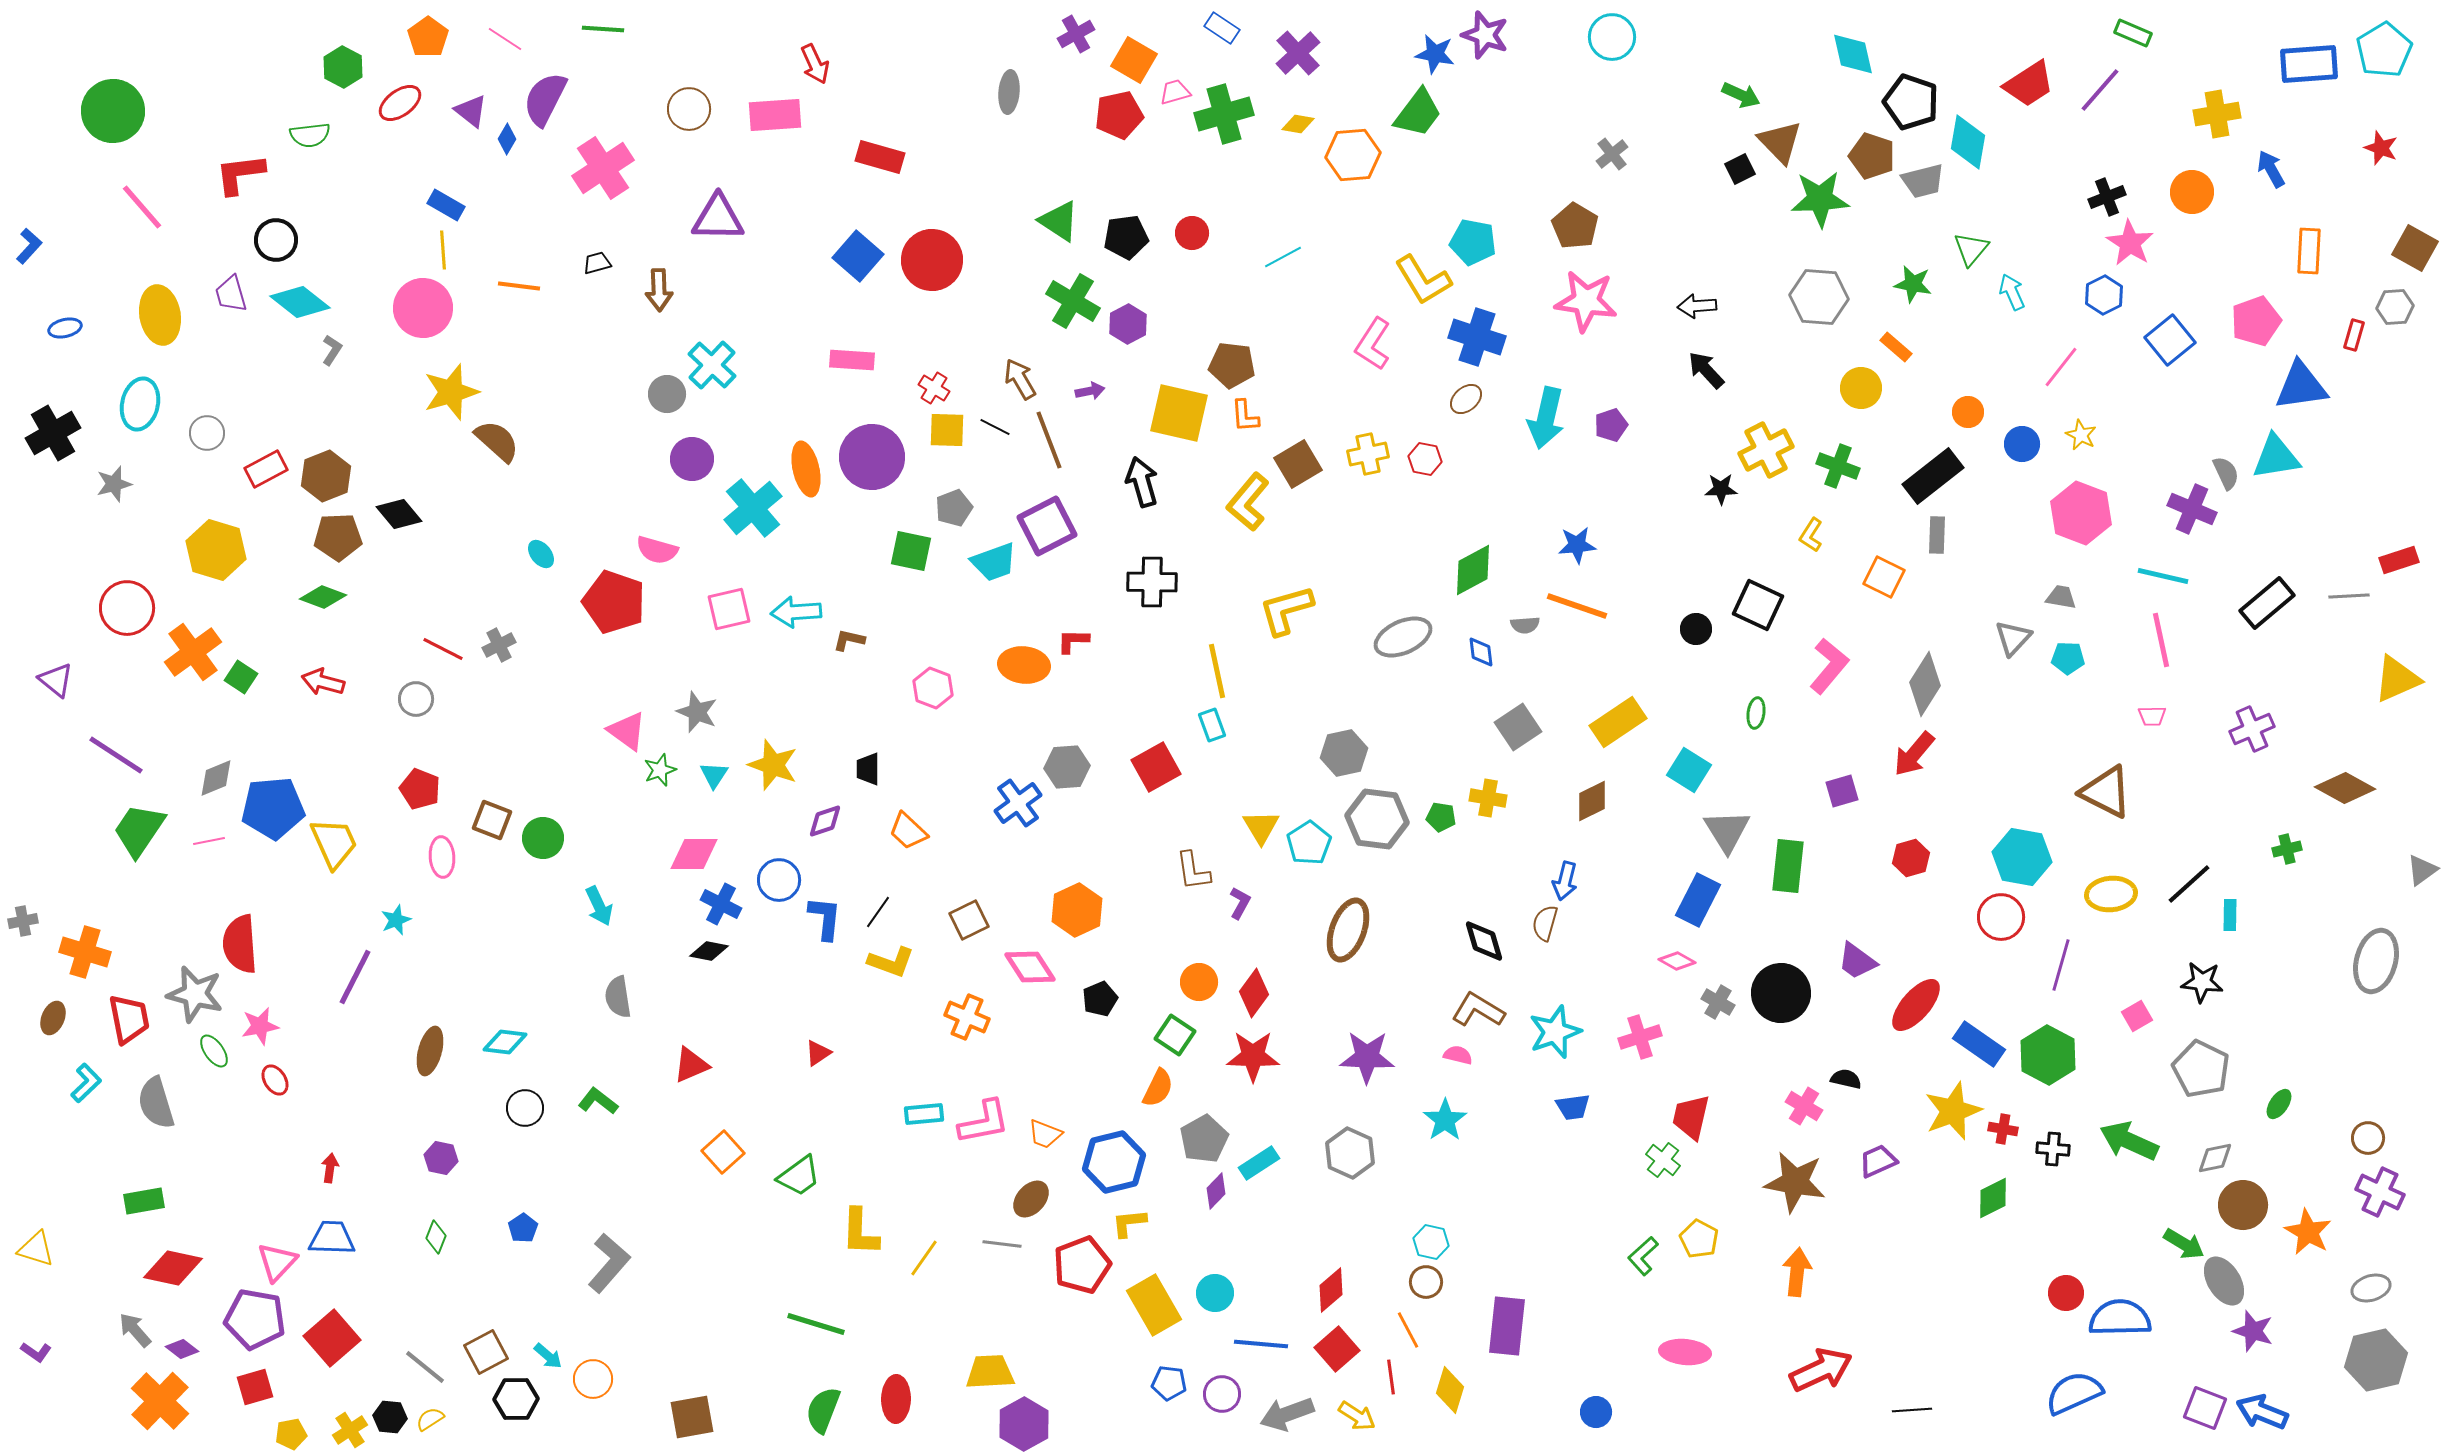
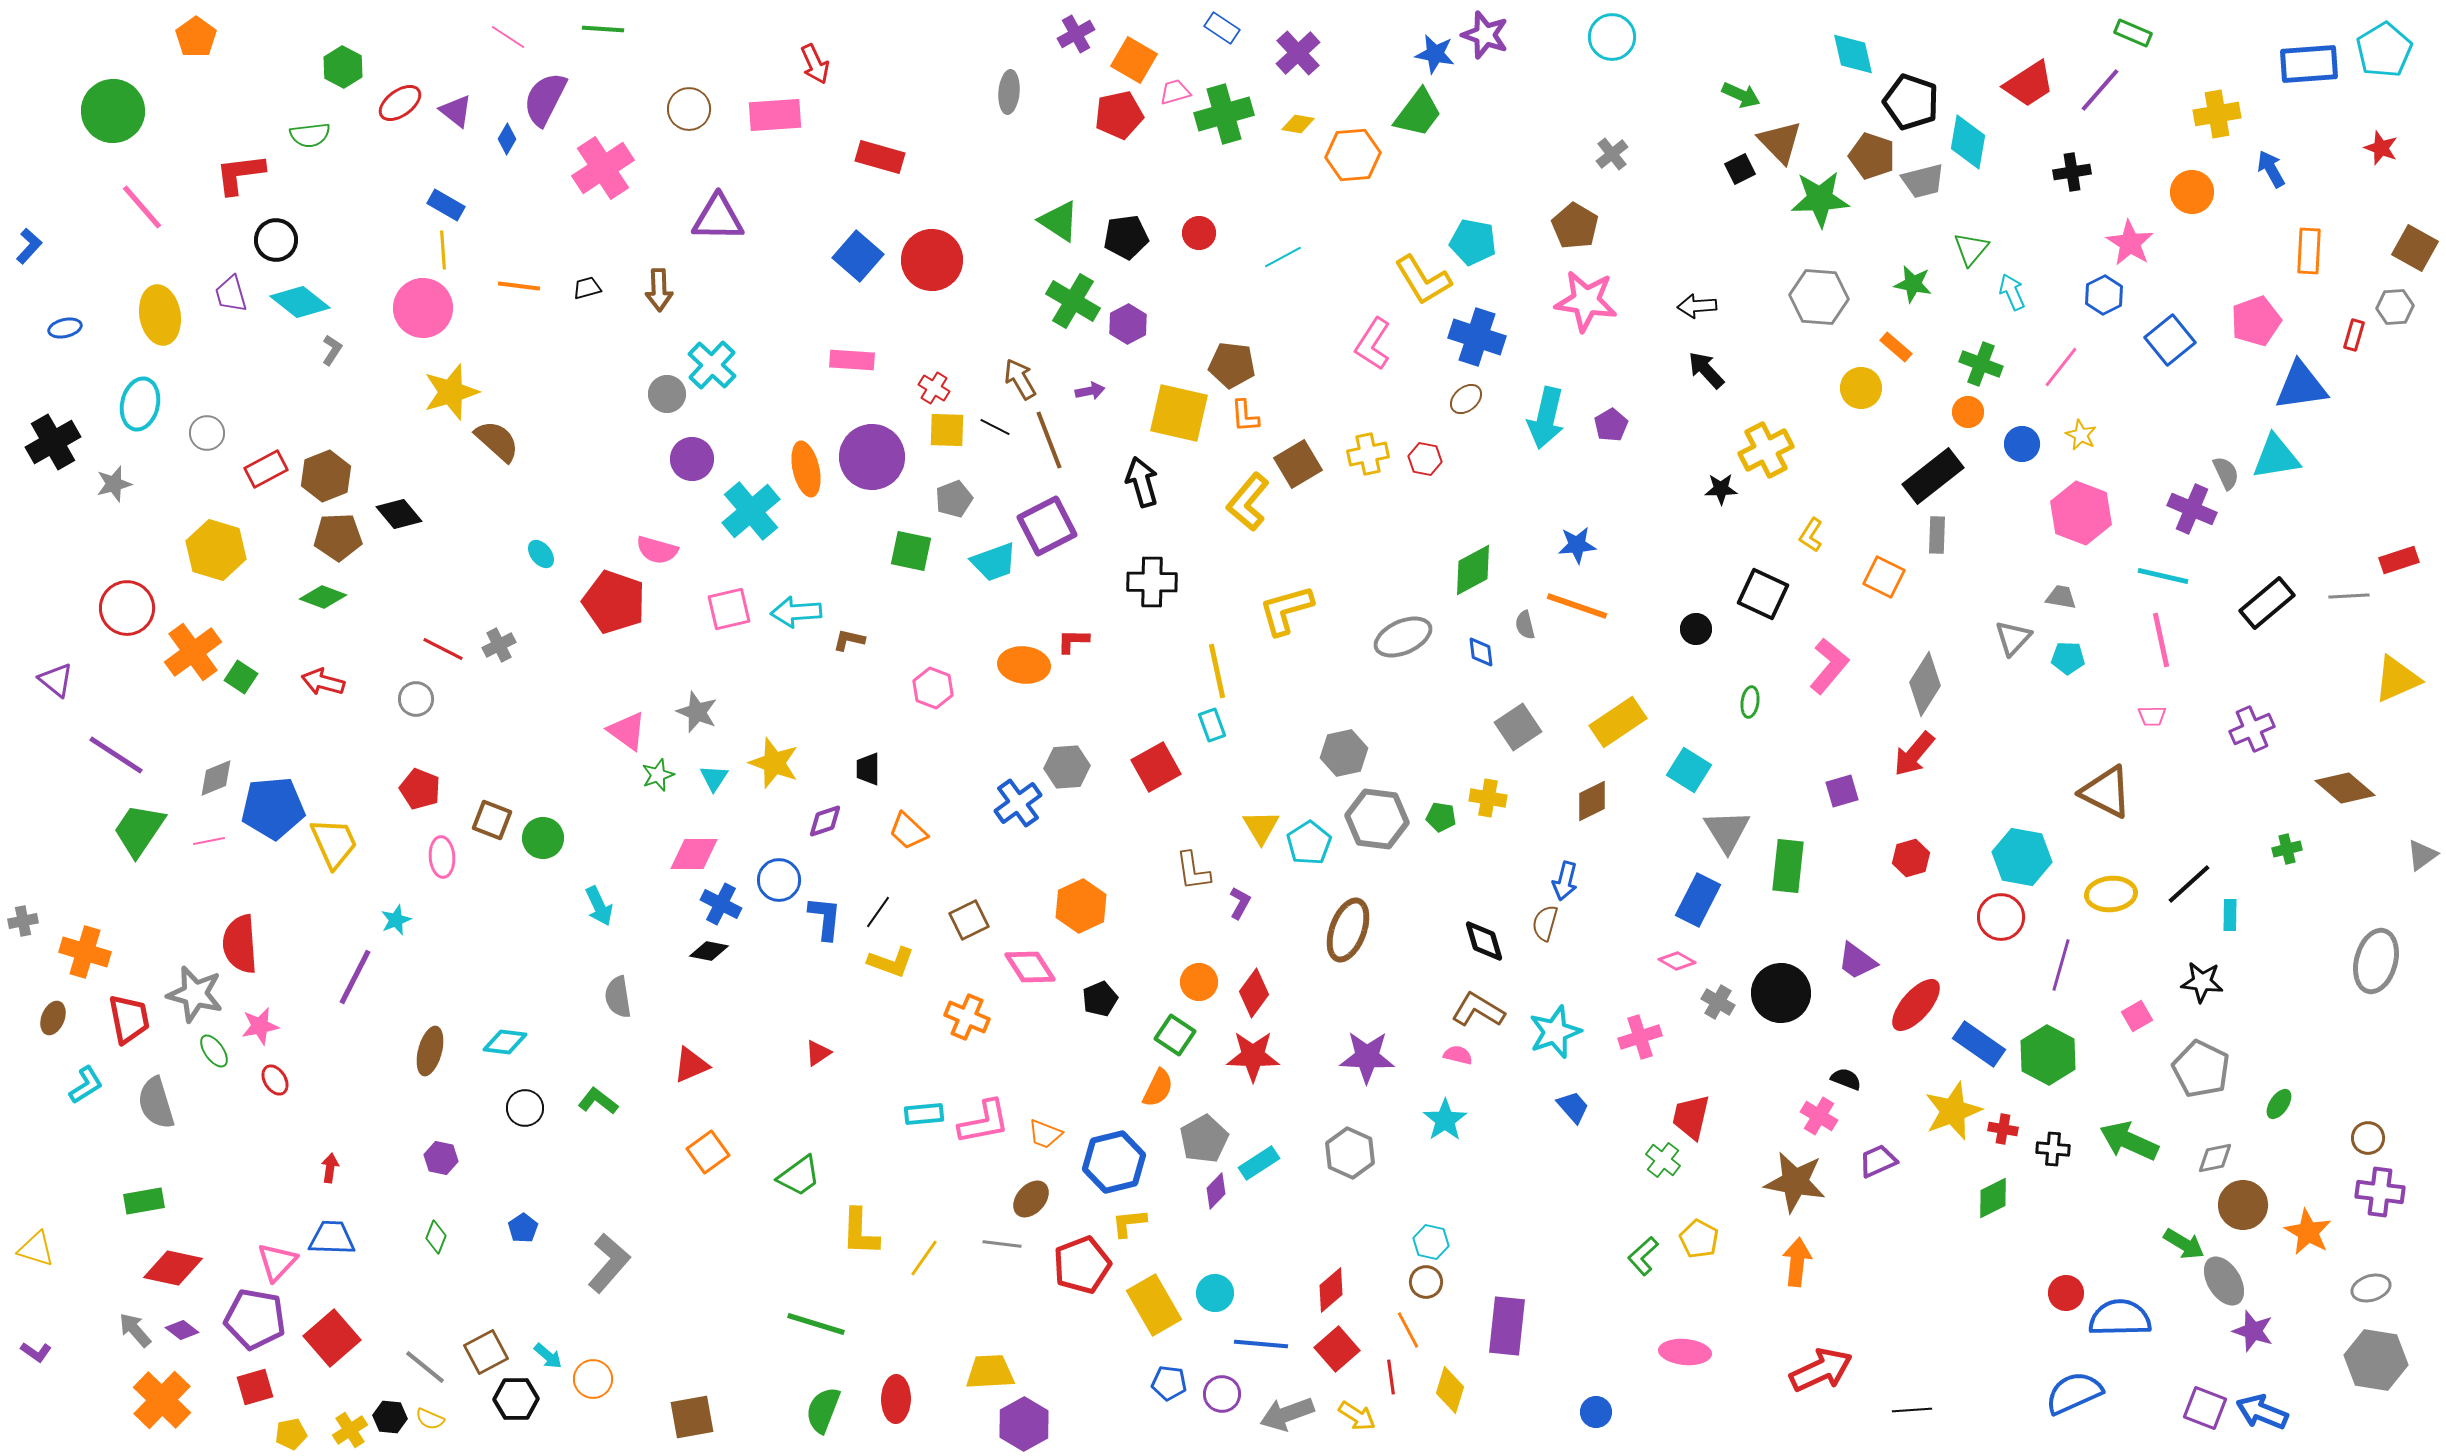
orange pentagon at (428, 37): moved 232 px left
pink line at (505, 39): moved 3 px right, 2 px up
purple triangle at (471, 111): moved 15 px left
black cross at (2107, 197): moved 35 px left, 25 px up; rotated 12 degrees clockwise
red circle at (1192, 233): moved 7 px right
black trapezoid at (597, 263): moved 10 px left, 25 px down
purple pentagon at (1611, 425): rotated 12 degrees counterclockwise
black cross at (53, 433): moved 9 px down
green cross at (1838, 466): moved 143 px right, 102 px up
cyan cross at (753, 508): moved 2 px left, 3 px down
gray pentagon at (954, 508): moved 9 px up
black square at (1758, 605): moved 5 px right, 11 px up
gray semicircle at (1525, 625): rotated 80 degrees clockwise
green ellipse at (1756, 713): moved 6 px left, 11 px up
yellow star at (773, 765): moved 1 px right, 2 px up
green star at (660, 770): moved 2 px left, 5 px down
cyan triangle at (714, 775): moved 3 px down
brown diamond at (2345, 788): rotated 12 degrees clockwise
gray triangle at (2422, 870): moved 15 px up
orange hexagon at (1077, 910): moved 4 px right, 4 px up
black semicircle at (1846, 1079): rotated 8 degrees clockwise
cyan L-shape at (86, 1083): moved 2 px down; rotated 12 degrees clockwise
pink cross at (1804, 1106): moved 15 px right, 10 px down
blue trapezoid at (1573, 1107): rotated 123 degrees counterclockwise
orange square at (723, 1152): moved 15 px left; rotated 6 degrees clockwise
purple cross at (2380, 1192): rotated 18 degrees counterclockwise
orange arrow at (1797, 1272): moved 10 px up
purple diamond at (182, 1349): moved 19 px up
gray hexagon at (2376, 1360): rotated 22 degrees clockwise
orange cross at (160, 1401): moved 2 px right, 1 px up
yellow semicircle at (430, 1419): rotated 124 degrees counterclockwise
